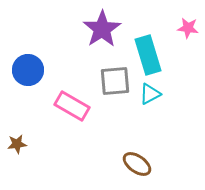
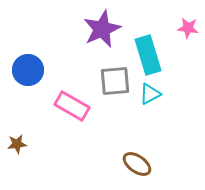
purple star: rotated 9 degrees clockwise
